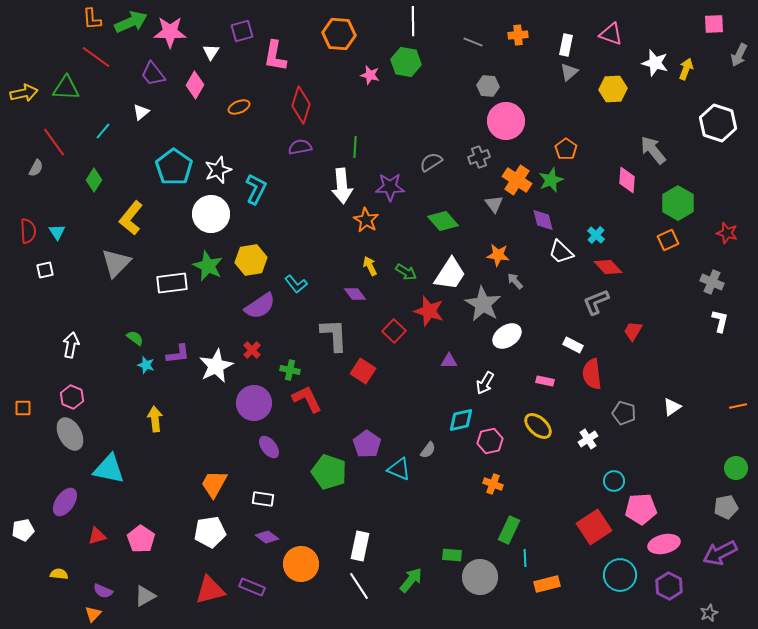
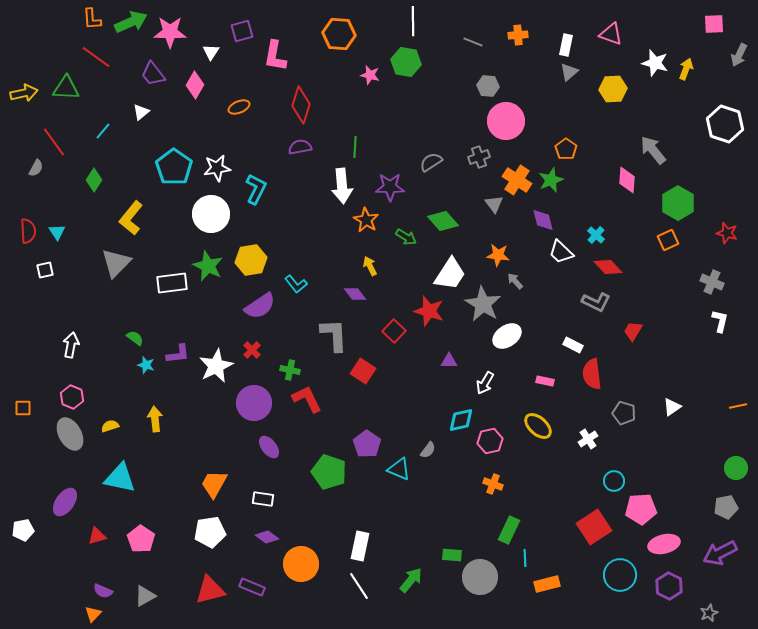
white hexagon at (718, 123): moved 7 px right, 1 px down
white star at (218, 170): moved 1 px left, 2 px up; rotated 12 degrees clockwise
green arrow at (406, 272): moved 35 px up
gray L-shape at (596, 302): rotated 132 degrees counterclockwise
cyan triangle at (109, 469): moved 11 px right, 9 px down
yellow semicircle at (59, 574): moved 51 px right, 148 px up; rotated 24 degrees counterclockwise
